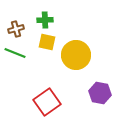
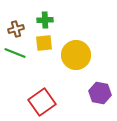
yellow square: moved 3 px left, 1 px down; rotated 18 degrees counterclockwise
red square: moved 5 px left
